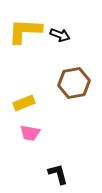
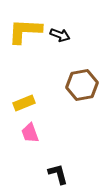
brown hexagon: moved 8 px right, 2 px down
pink trapezoid: rotated 60 degrees clockwise
